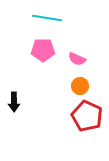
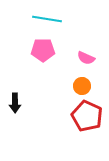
cyan line: moved 1 px down
pink semicircle: moved 9 px right, 1 px up
orange circle: moved 2 px right
black arrow: moved 1 px right, 1 px down
